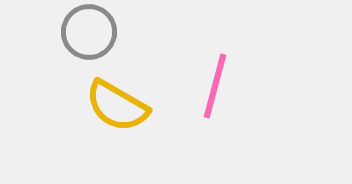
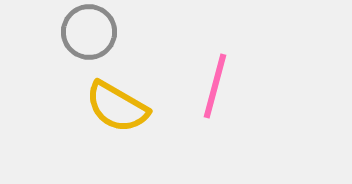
yellow semicircle: moved 1 px down
